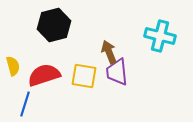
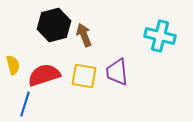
brown arrow: moved 25 px left, 17 px up
yellow semicircle: moved 1 px up
